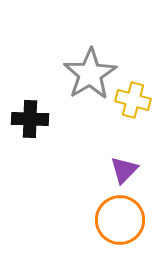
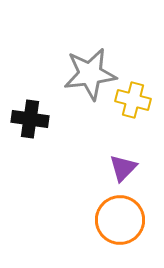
gray star: rotated 24 degrees clockwise
black cross: rotated 6 degrees clockwise
purple triangle: moved 1 px left, 2 px up
